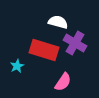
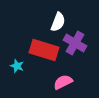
white semicircle: rotated 96 degrees clockwise
cyan star: rotated 24 degrees counterclockwise
pink semicircle: rotated 150 degrees counterclockwise
